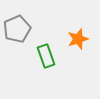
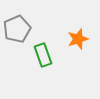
green rectangle: moved 3 px left, 1 px up
